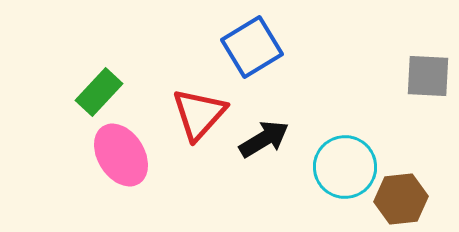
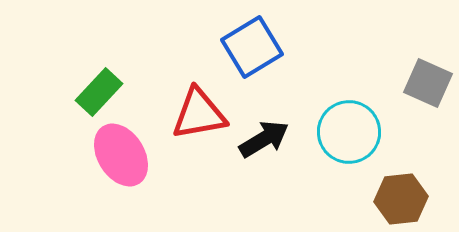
gray square: moved 7 px down; rotated 21 degrees clockwise
red triangle: rotated 38 degrees clockwise
cyan circle: moved 4 px right, 35 px up
